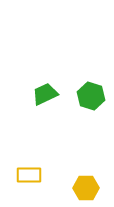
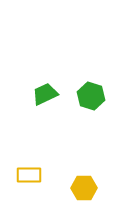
yellow hexagon: moved 2 px left
